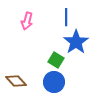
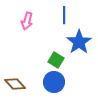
blue line: moved 2 px left, 2 px up
blue star: moved 3 px right
brown diamond: moved 1 px left, 3 px down
